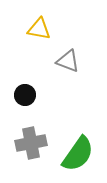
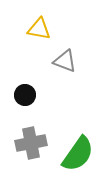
gray triangle: moved 3 px left
